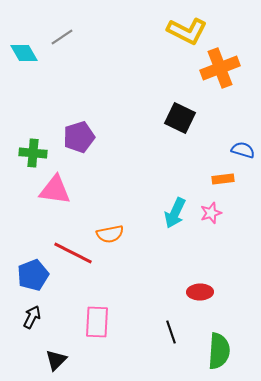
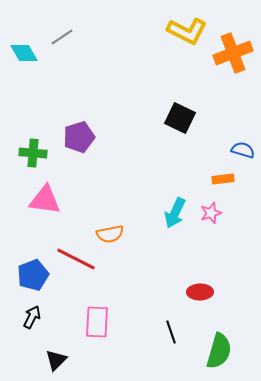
orange cross: moved 13 px right, 15 px up
pink triangle: moved 10 px left, 10 px down
red line: moved 3 px right, 6 px down
green semicircle: rotated 12 degrees clockwise
